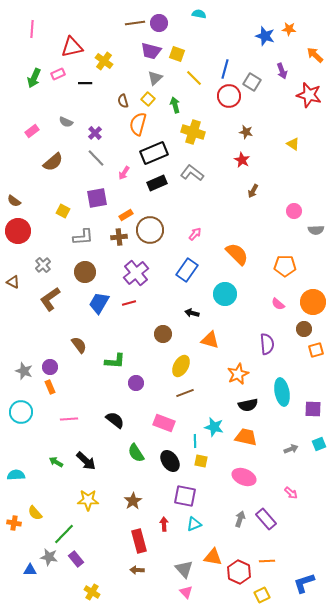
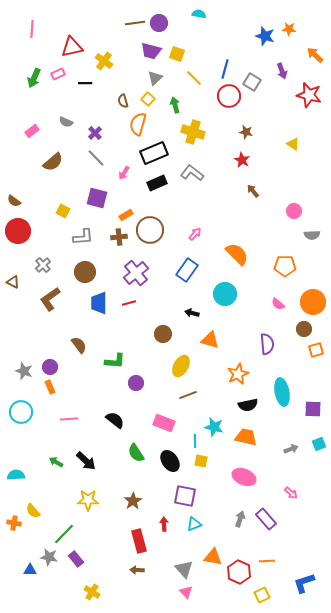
brown arrow at (253, 191): rotated 112 degrees clockwise
purple square at (97, 198): rotated 25 degrees clockwise
gray semicircle at (316, 230): moved 4 px left, 5 px down
blue trapezoid at (99, 303): rotated 30 degrees counterclockwise
brown line at (185, 393): moved 3 px right, 2 px down
yellow semicircle at (35, 513): moved 2 px left, 2 px up
